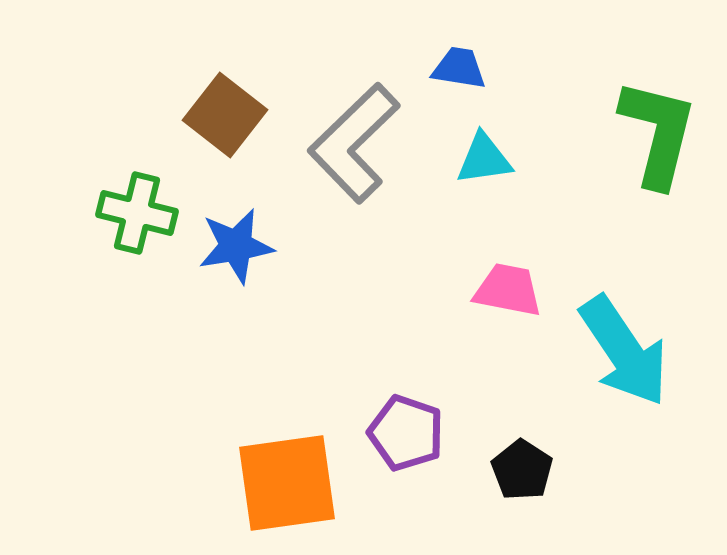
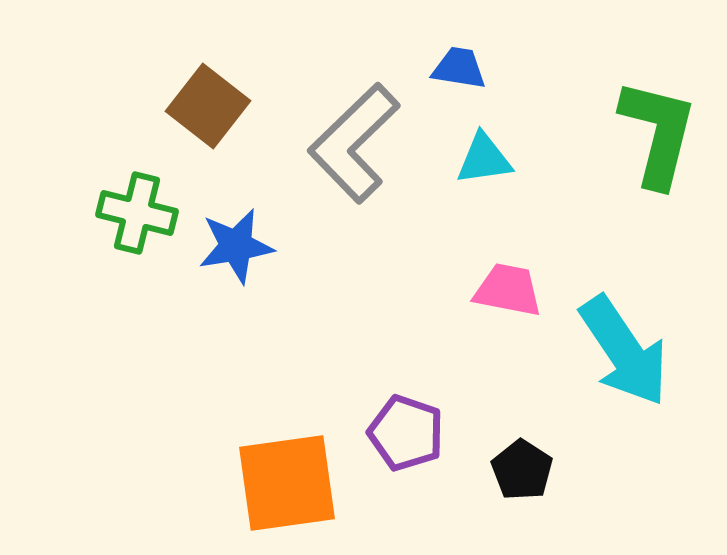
brown square: moved 17 px left, 9 px up
